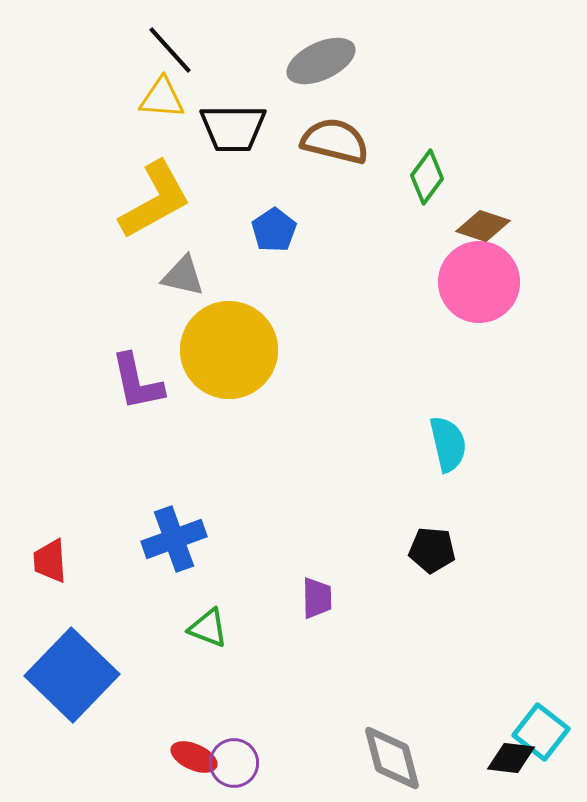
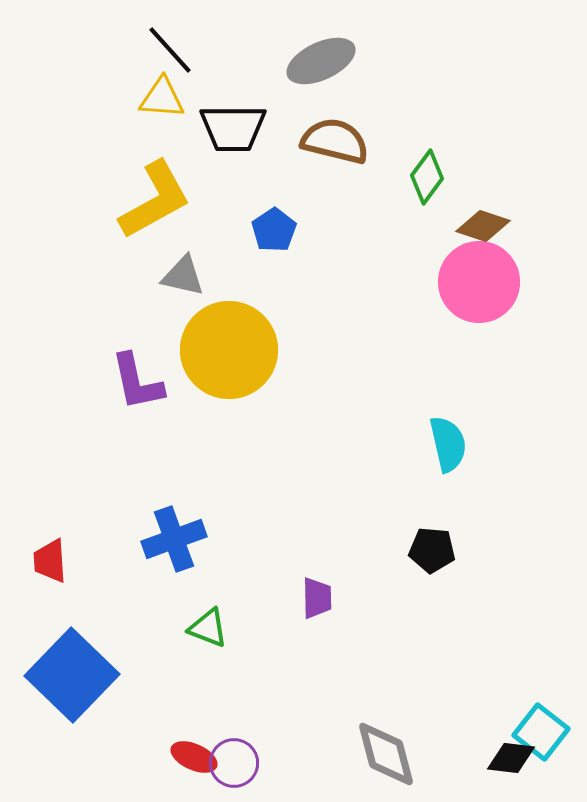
gray diamond: moved 6 px left, 4 px up
